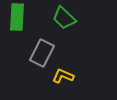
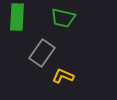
green trapezoid: moved 1 px left; rotated 30 degrees counterclockwise
gray rectangle: rotated 8 degrees clockwise
